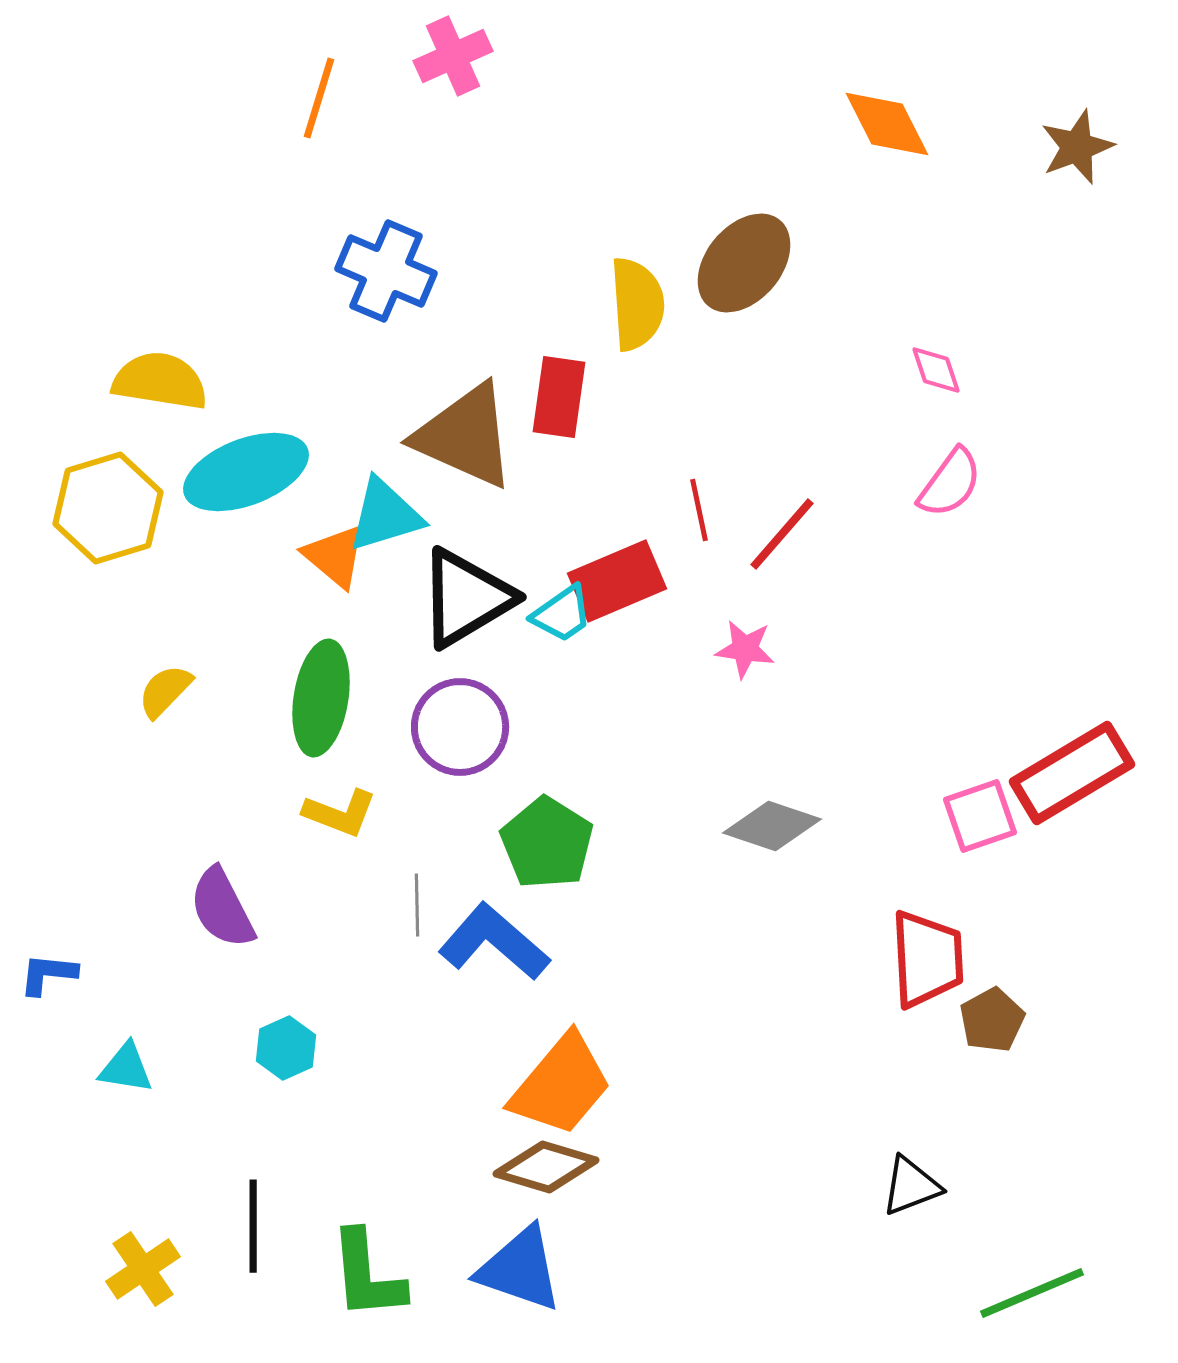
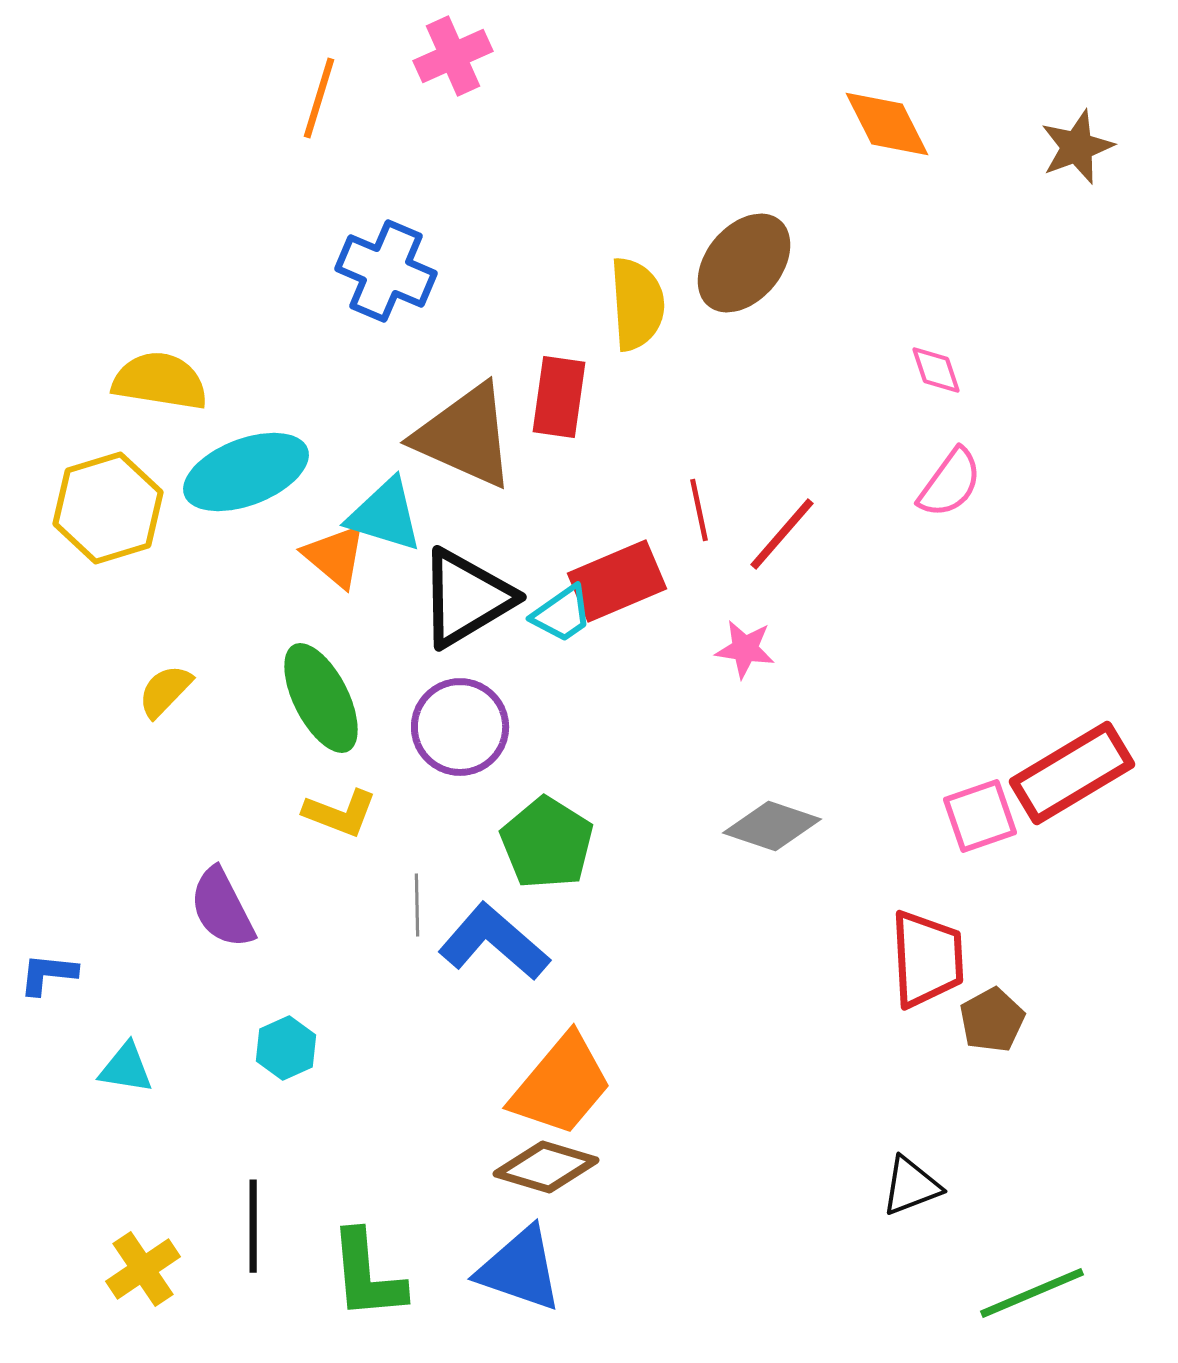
cyan triangle at (385, 515): rotated 34 degrees clockwise
green ellipse at (321, 698): rotated 36 degrees counterclockwise
